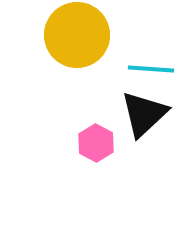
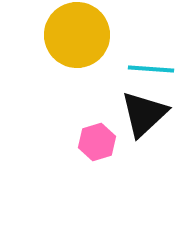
pink hexagon: moved 1 px right, 1 px up; rotated 15 degrees clockwise
